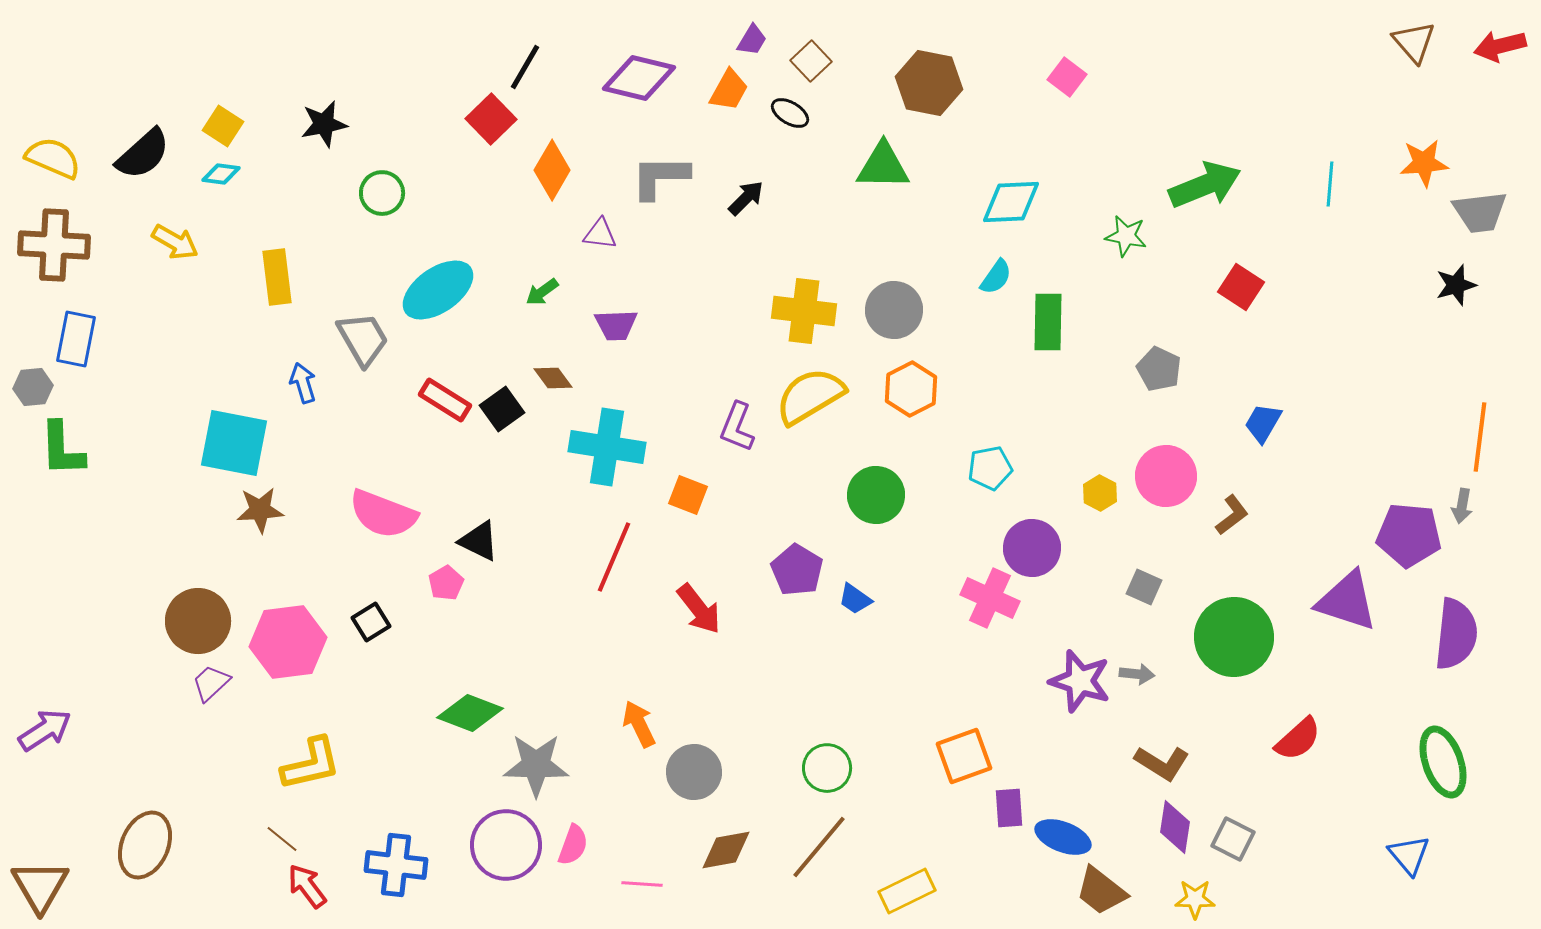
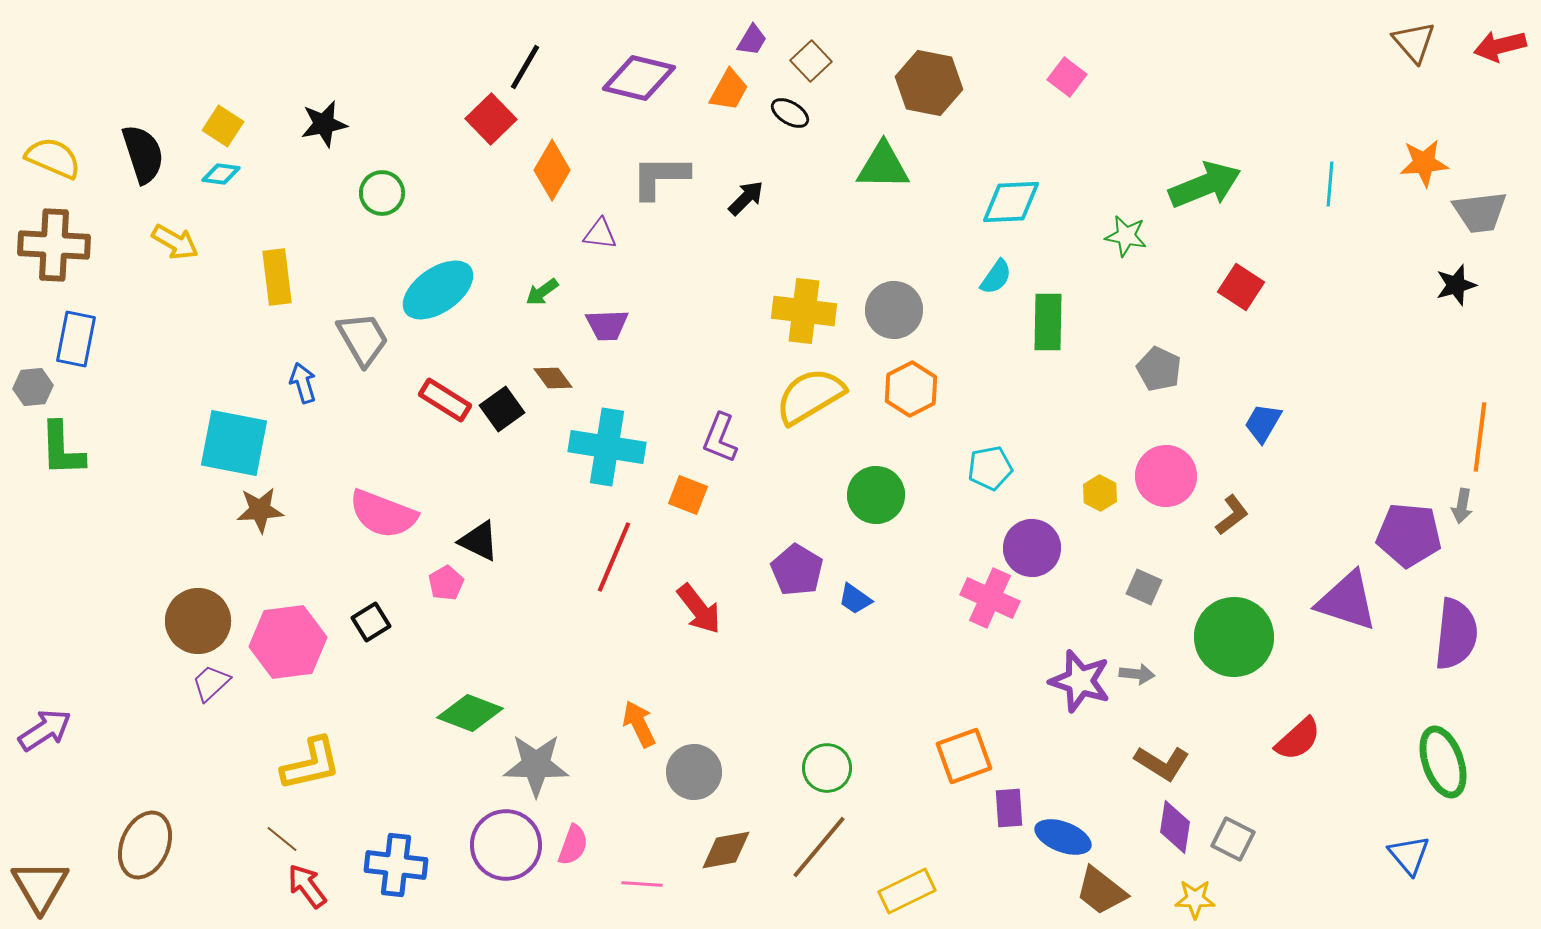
black semicircle at (143, 154): rotated 66 degrees counterclockwise
purple trapezoid at (616, 325): moved 9 px left
purple L-shape at (737, 427): moved 17 px left, 11 px down
